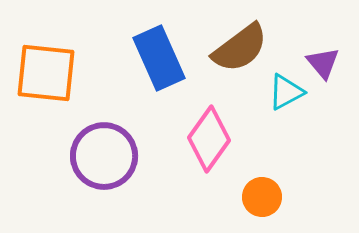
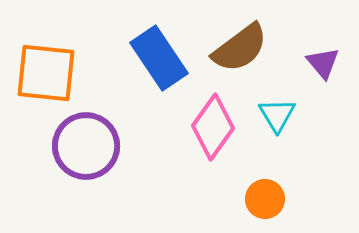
blue rectangle: rotated 10 degrees counterclockwise
cyan triangle: moved 9 px left, 23 px down; rotated 33 degrees counterclockwise
pink diamond: moved 4 px right, 12 px up
purple circle: moved 18 px left, 10 px up
orange circle: moved 3 px right, 2 px down
